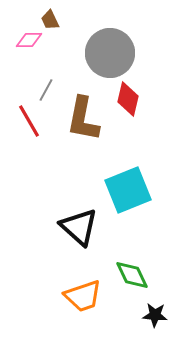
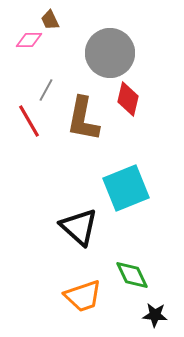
cyan square: moved 2 px left, 2 px up
